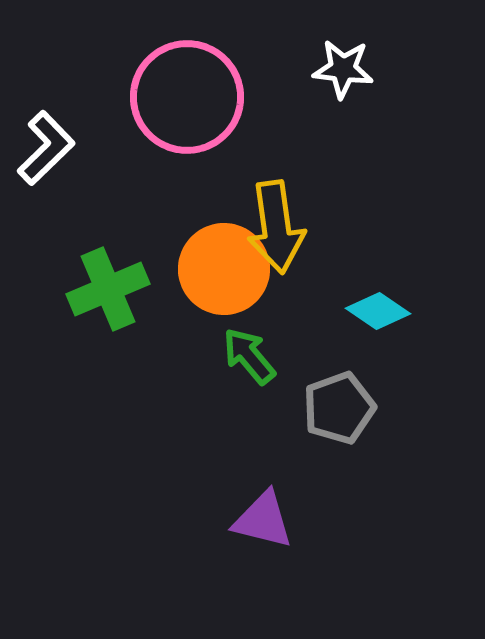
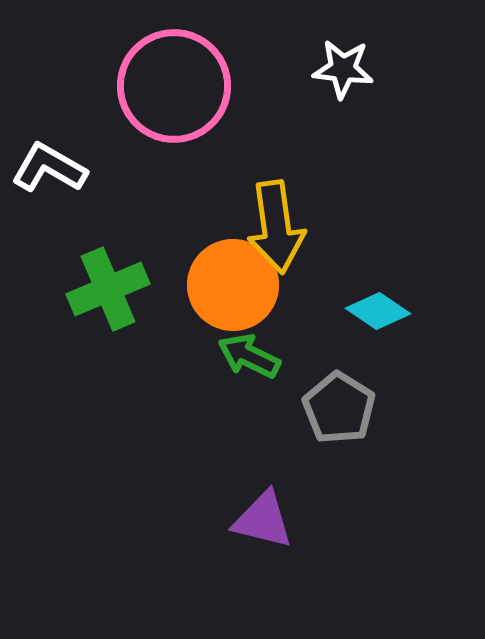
pink circle: moved 13 px left, 11 px up
white L-shape: moved 3 px right, 20 px down; rotated 106 degrees counterclockwise
orange circle: moved 9 px right, 16 px down
green arrow: rotated 24 degrees counterclockwise
gray pentagon: rotated 20 degrees counterclockwise
